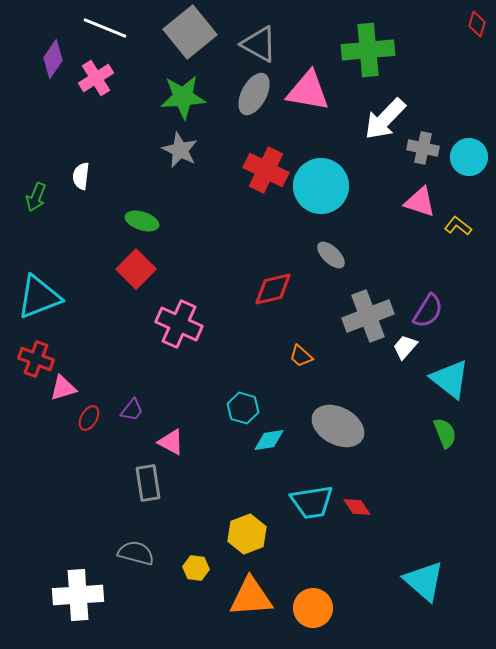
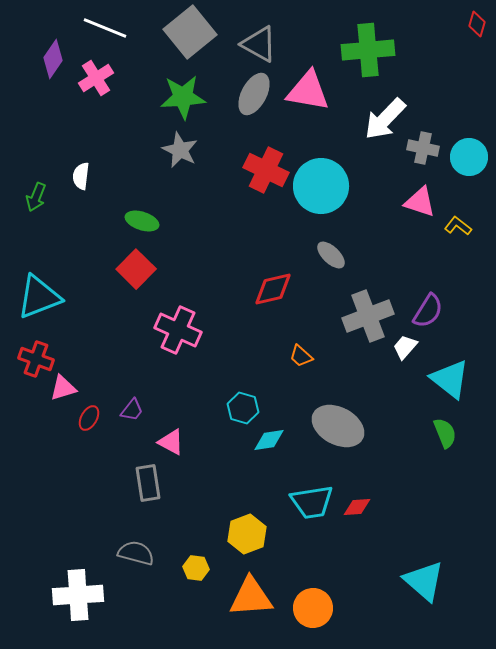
pink cross at (179, 324): moved 1 px left, 6 px down
red diamond at (357, 507): rotated 60 degrees counterclockwise
